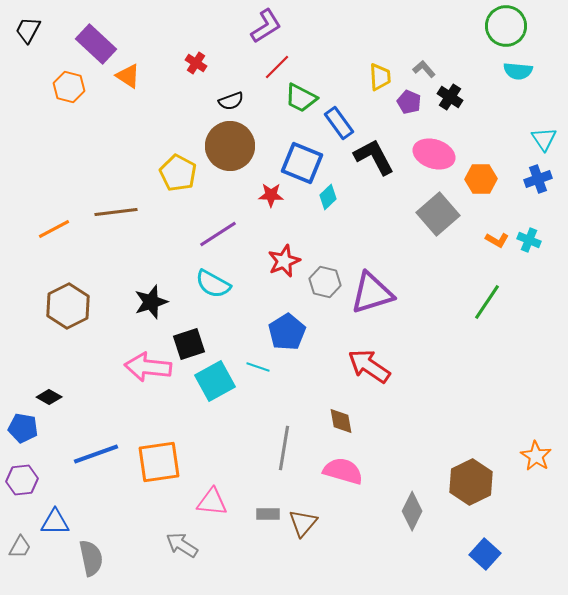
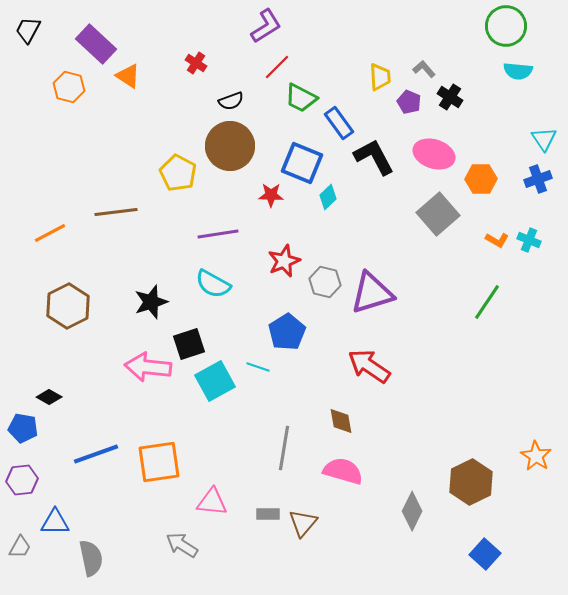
orange line at (54, 229): moved 4 px left, 4 px down
purple line at (218, 234): rotated 24 degrees clockwise
